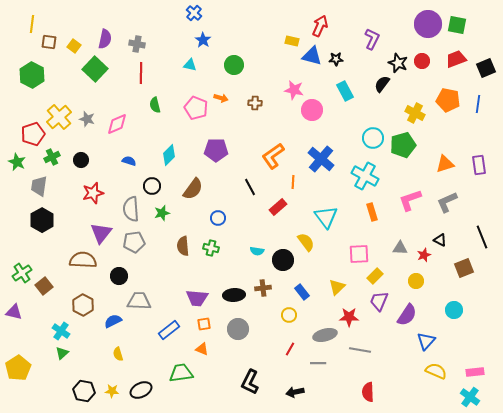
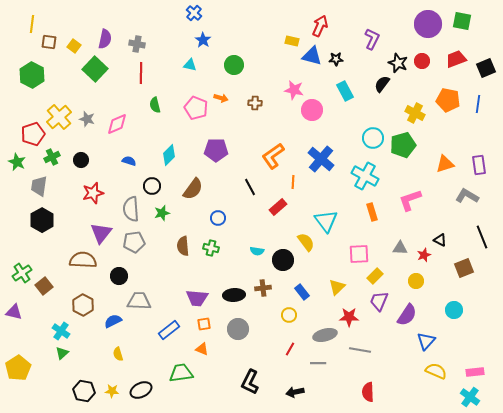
green square at (457, 25): moved 5 px right, 4 px up
gray L-shape at (447, 202): moved 20 px right, 6 px up; rotated 55 degrees clockwise
cyan triangle at (326, 217): moved 4 px down
